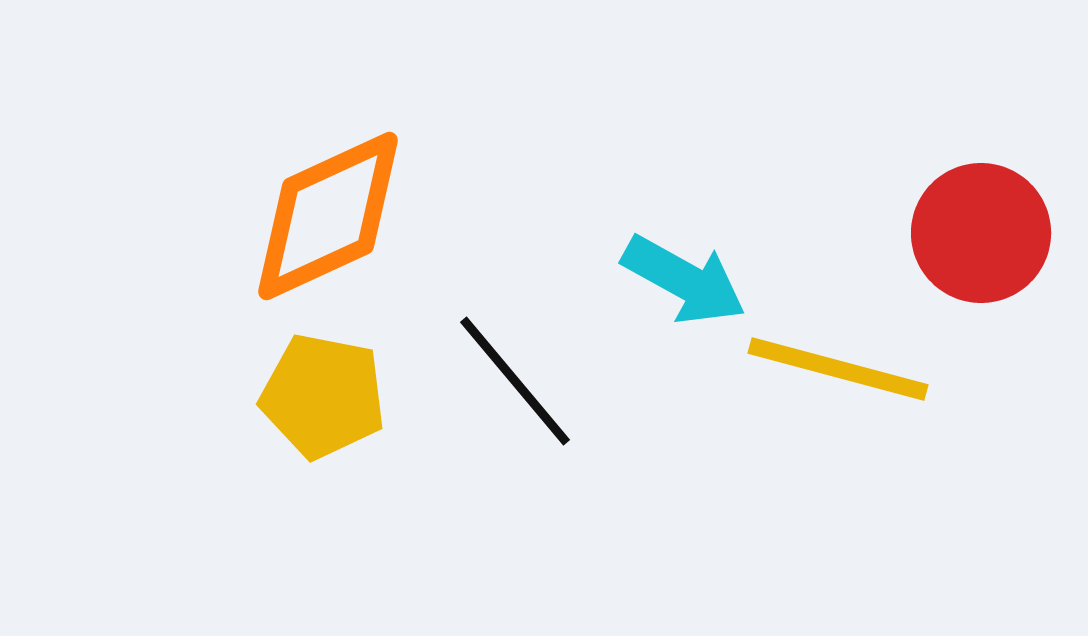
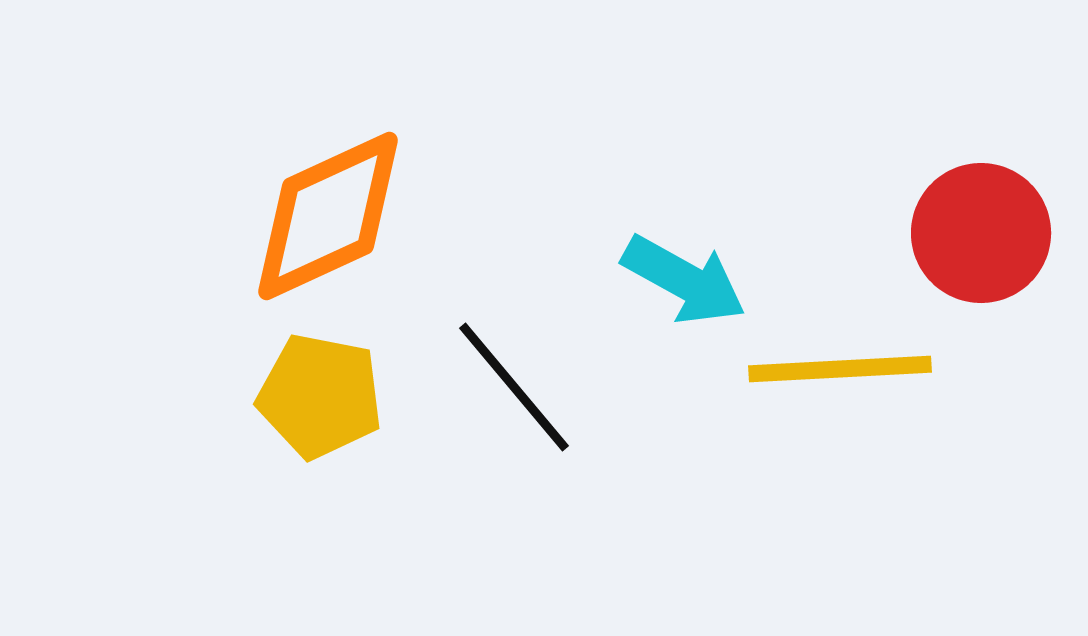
yellow line: moved 2 px right; rotated 18 degrees counterclockwise
black line: moved 1 px left, 6 px down
yellow pentagon: moved 3 px left
